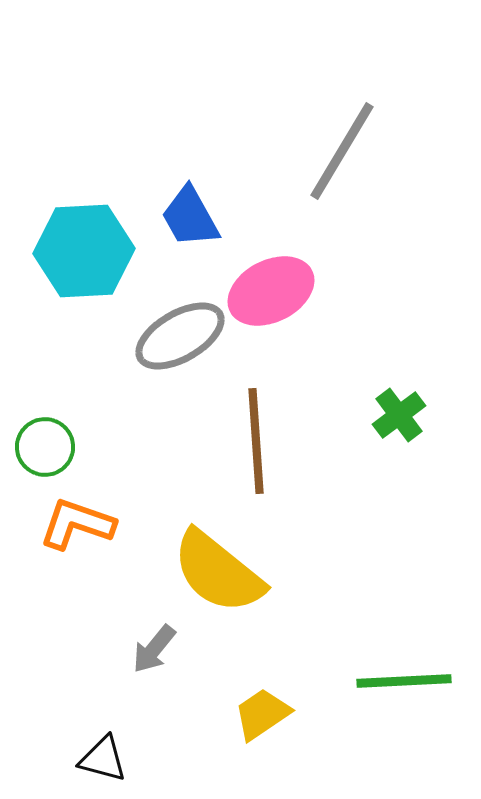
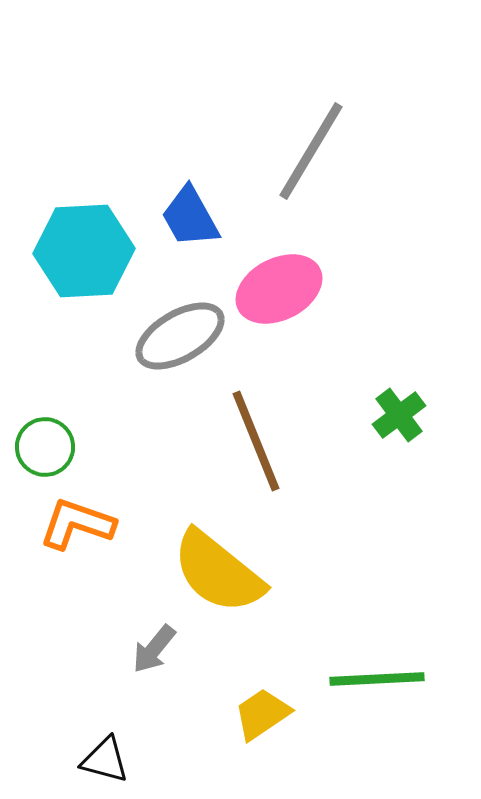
gray line: moved 31 px left
pink ellipse: moved 8 px right, 2 px up
brown line: rotated 18 degrees counterclockwise
green line: moved 27 px left, 2 px up
black triangle: moved 2 px right, 1 px down
